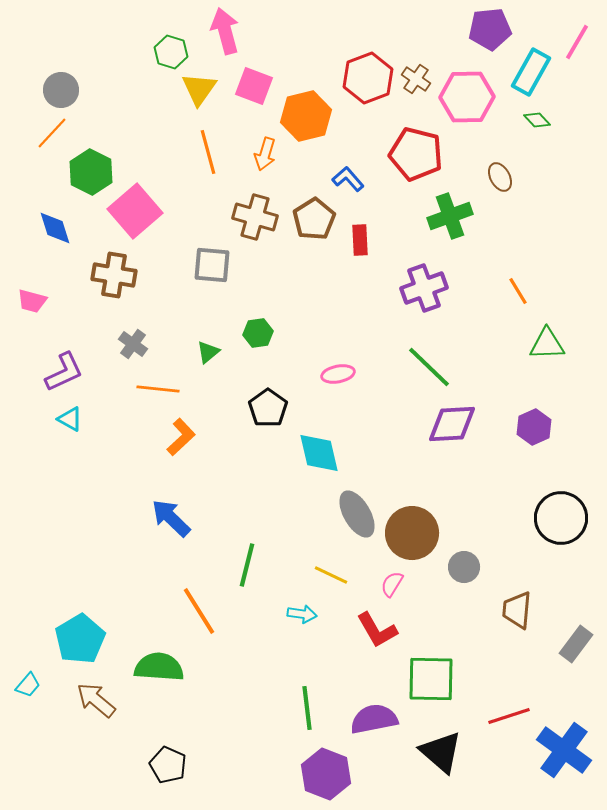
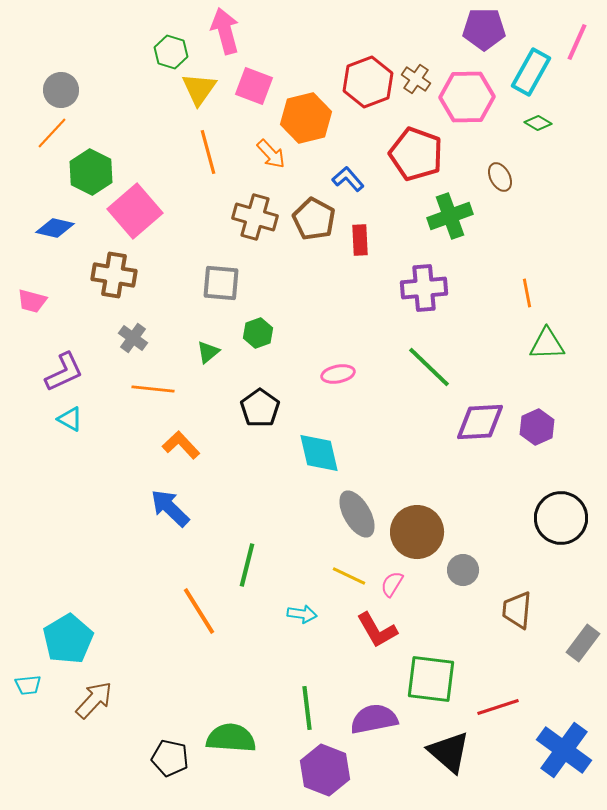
purple pentagon at (490, 29): moved 6 px left; rotated 6 degrees clockwise
pink line at (577, 42): rotated 6 degrees counterclockwise
red hexagon at (368, 78): moved 4 px down
orange hexagon at (306, 116): moved 2 px down
green diamond at (537, 120): moved 1 px right, 3 px down; rotated 16 degrees counterclockwise
orange arrow at (265, 154): moved 6 px right; rotated 60 degrees counterclockwise
red pentagon at (416, 154): rotated 6 degrees clockwise
brown pentagon at (314, 219): rotated 12 degrees counterclockwise
blue diamond at (55, 228): rotated 60 degrees counterclockwise
gray square at (212, 265): moved 9 px right, 18 px down
purple cross at (424, 288): rotated 15 degrees clockwise
orange line at (518, 291): moved 9 px right, 2 px down; rotated 20 degrees clockwise
green hexagon at (258, 333): rotated 12 degrees counterclockwise
gray cross at (133, 344): moved 6 px up
orange line at (158, 389): moved 5 px left
black pentagon at (268, 408): moved 8 px left
purple diamond at (452, 424): moved 28 px right, 2 px up
purple hexagon at (534, 427): moved 3 px right
orange L-shape at (181, 437): moved 8 px down; rotated 90 degrees counterclockwise
blue arrow at (171, 518): moved 1 px left, 10 px up
brown circle at (412, 533): moved 5 px right, 1 px up
gray circle at (464, 567): moved 1 px left, 3 px down
yellow line at (331, 575): moved 18 px right, 1 px down
cyan pentagon at (80, 639): moved 12 px left
gray rectangle at (576, 644): moved 7 px right, 1 px up
green semicircle at (159, 667): moved 72 px right, 71 px down
green square at (431, 679): rotated 6 degrees clockwise
cyan trapezoid at (28, 685): rotated 44 degrees clockwise
brown arrow at (96, 700): moved 2 px left; rotated 93 degrees clockwise
red line at (509, 716): moved 11 px left, 9 px up
black triangle at (441, 752): moved 8 px right
black pentagon at (168, 765): moved 2 px right, 7 px up; rotated 12 degrees counterclockwise
purple hexagon at (326, 774): moved 1 px left, 4 px up
